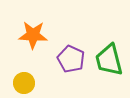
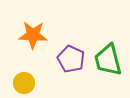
green trapezoid: moved 1 px left
